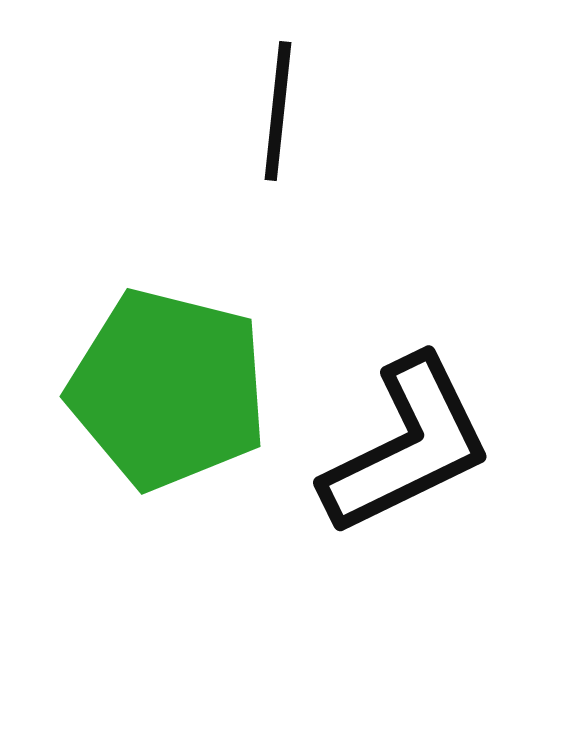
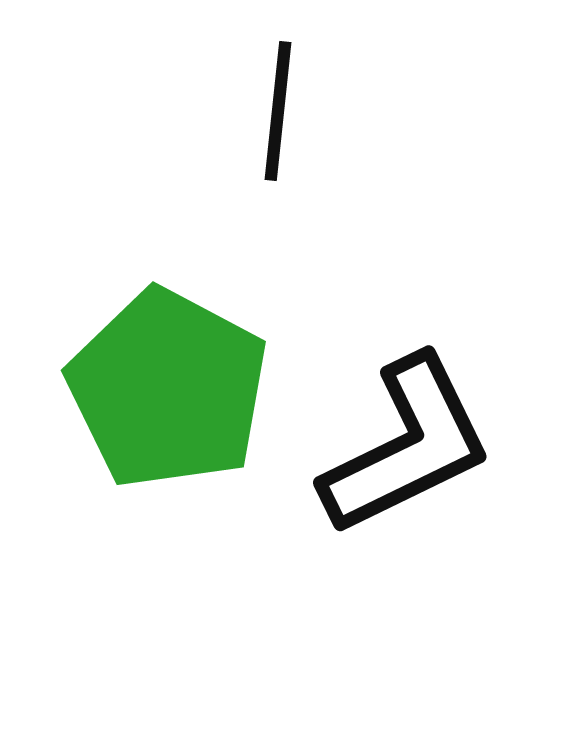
green pentagon: rotated 14 degrees clockwise
